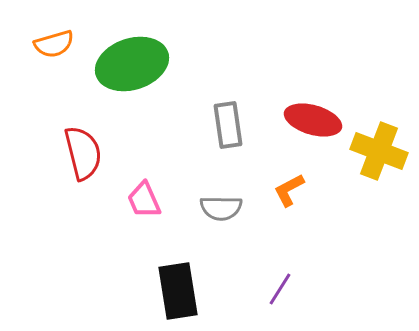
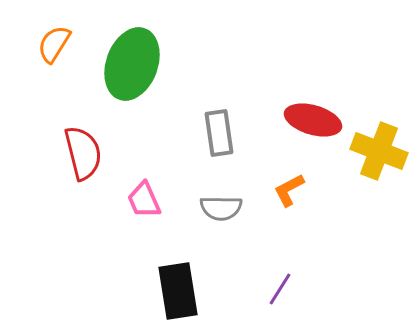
orange semicircle: rotated 138 degrees clockwise
green ellipse: rotated 52 degrees counterclockwise
gray rectangle: moved 9 px left, 8 px down
